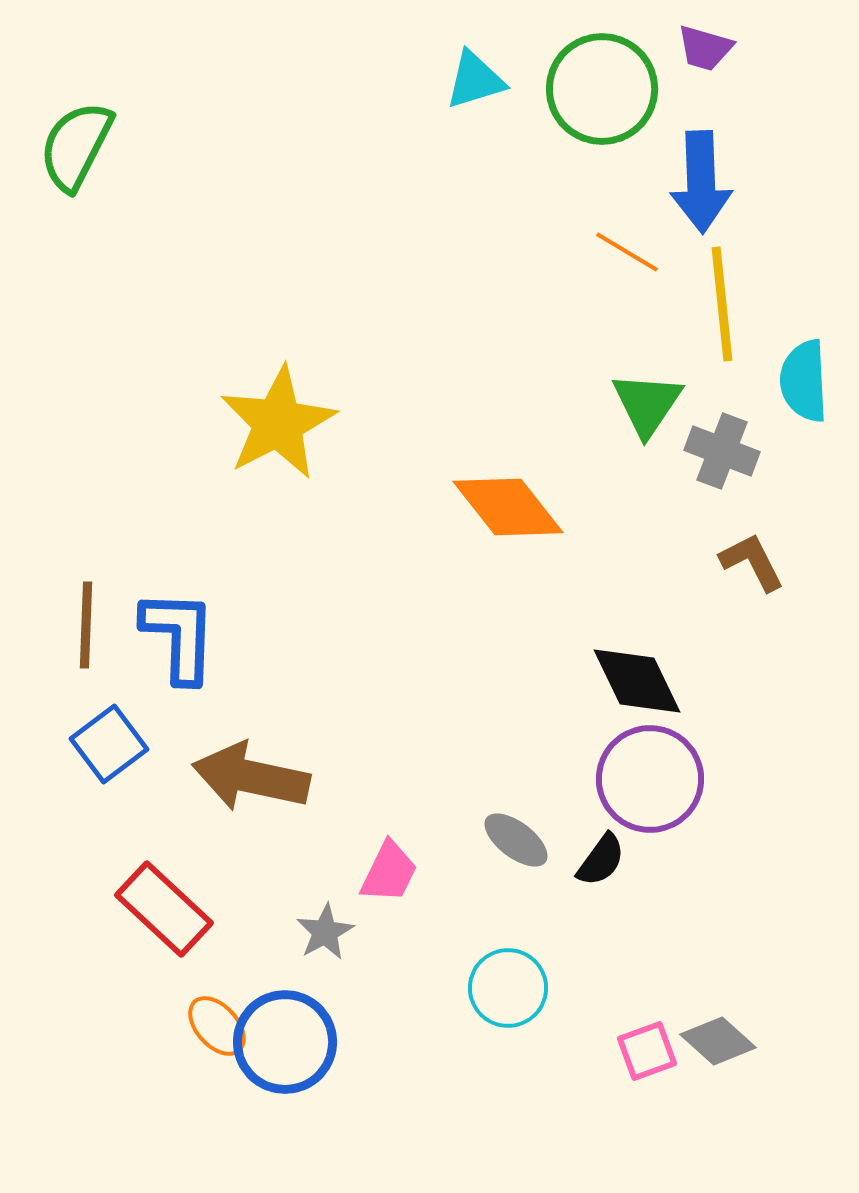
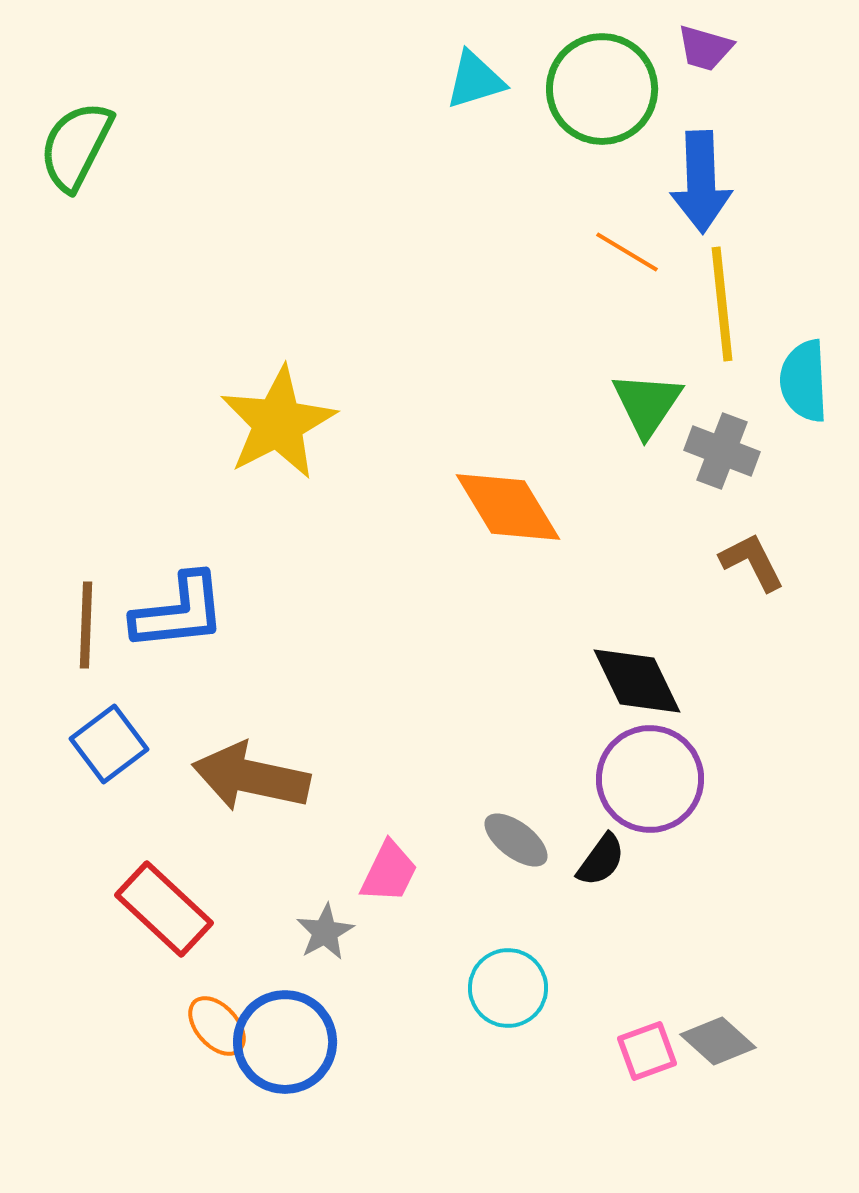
orange diamond: rotated 7 degrees clockwise
blue L-shape: moved 24 px up; rotated 82 degrees clockwise
